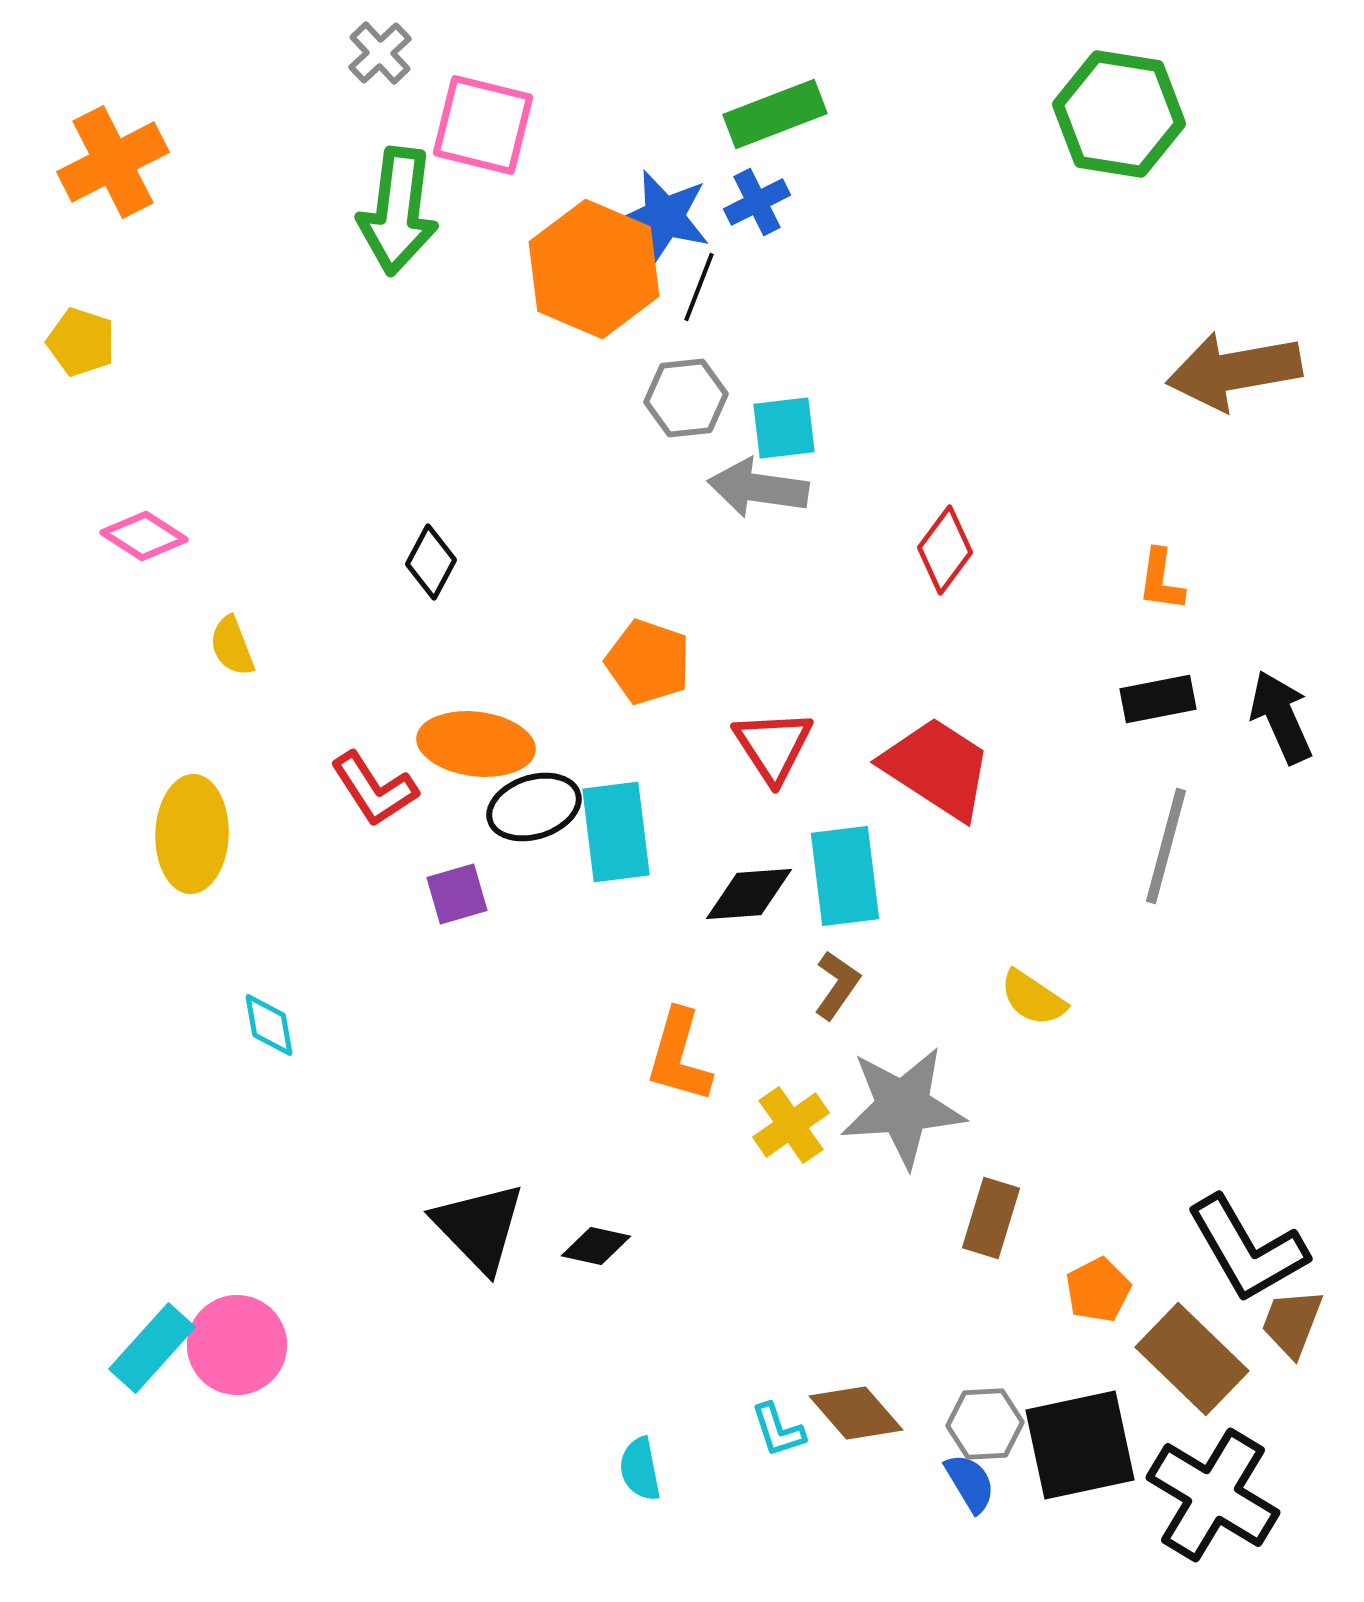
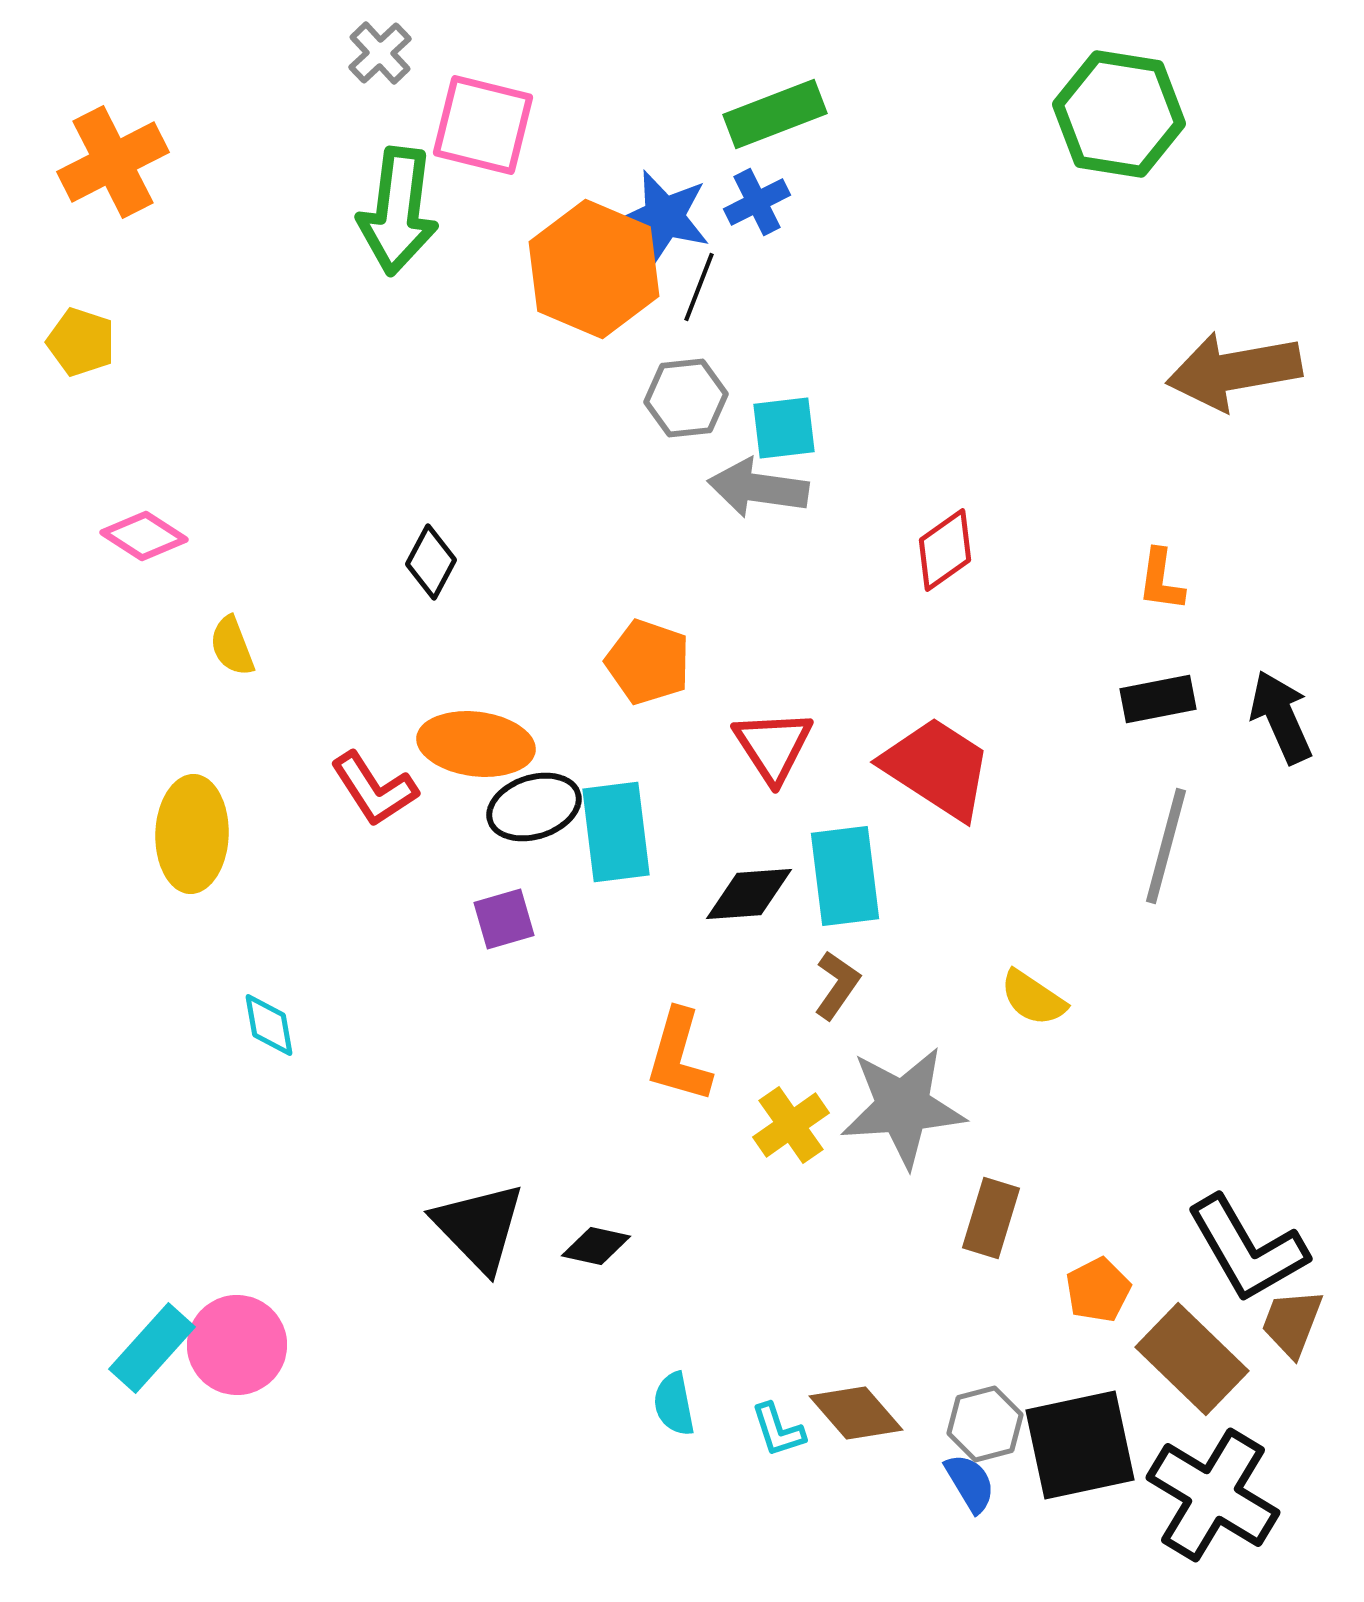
red diamond at (945, 550): rotated 18 degrees clockwise
purple square at (457, 894): moved 47 px right, 25 px down
gray hexagon at (985, 1424): rotated 12 degrees counterclockwise
cyan semicircle at (640, 1469): moved 34 px right, 65 px up
